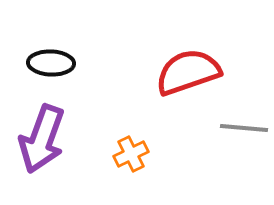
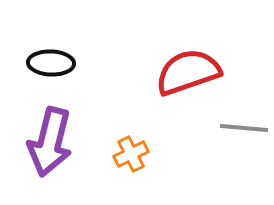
purple arrow: moved 8 px right, 3 px down; rotated 6 degrees counterclockwise
